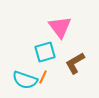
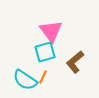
pink triangle: moved 9 px left, 4 px down
brown L-shape: moved 1 px up; rotated 10 degrees counterclockwise
cyan semicircle: rotated 15 degrees clockwise
